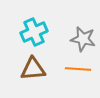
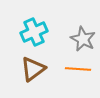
gray star: rotated 15 degrees clockwise
brown triangle: rotated 32 degrees counterclockwise
